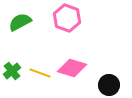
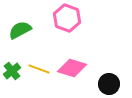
green semicircle: moved 8 px down
yellow line: moved 1 px left, 4 px up
black circle: moved 1 px up
